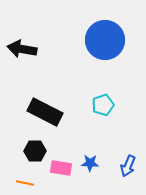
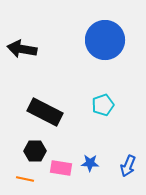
orange line: moved 4 px up
